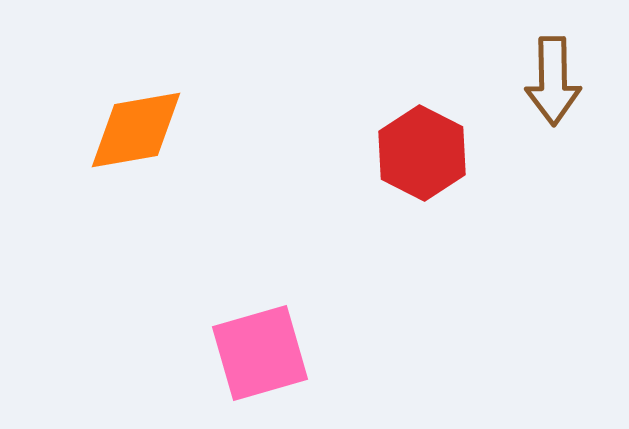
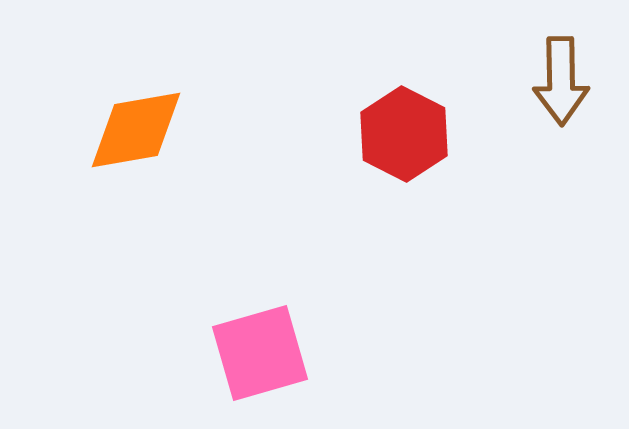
brown arrow: moved 8 px right
red hexagon: moved 18 px left, 19 px up
